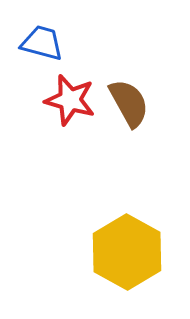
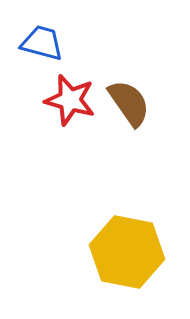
brown semicircle: rotated 6 degrees counterclockwise
yellow hexagon: rotated 18 degrees counterclockwise
